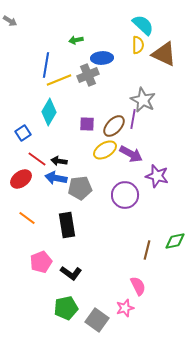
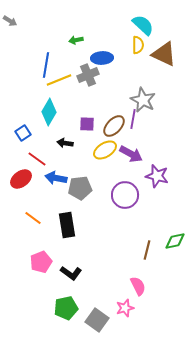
black arrow: moved 6 px right, 18 px up
orange line: moved 6 px right
